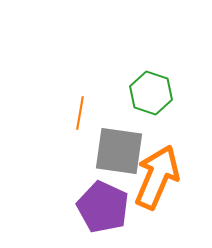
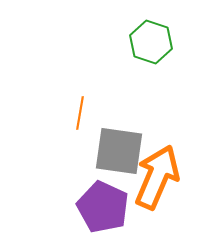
green hexagon: moved 51 px up
